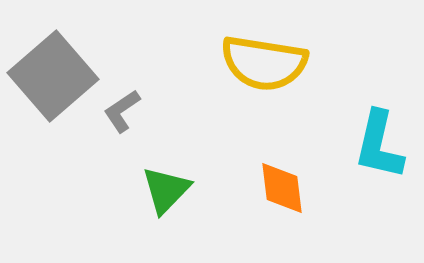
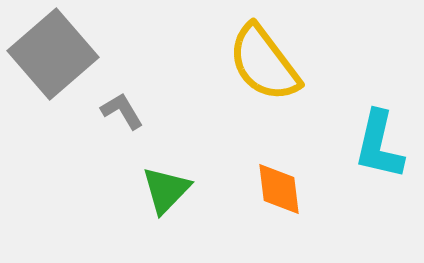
yellow semicircle: rotated 44 degrees clockwise
gray square: moved 22 px up
gray L-shape: rotated 93 degrees clockwise
orange diamond: moved 3 px left, 1 px down
